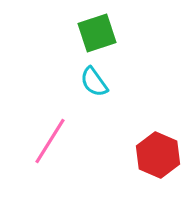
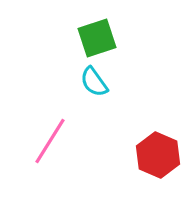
green square: moved 5 px down
